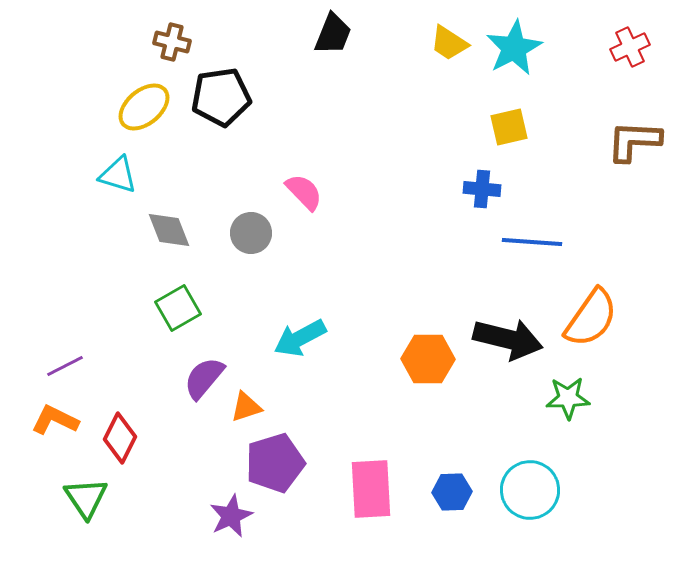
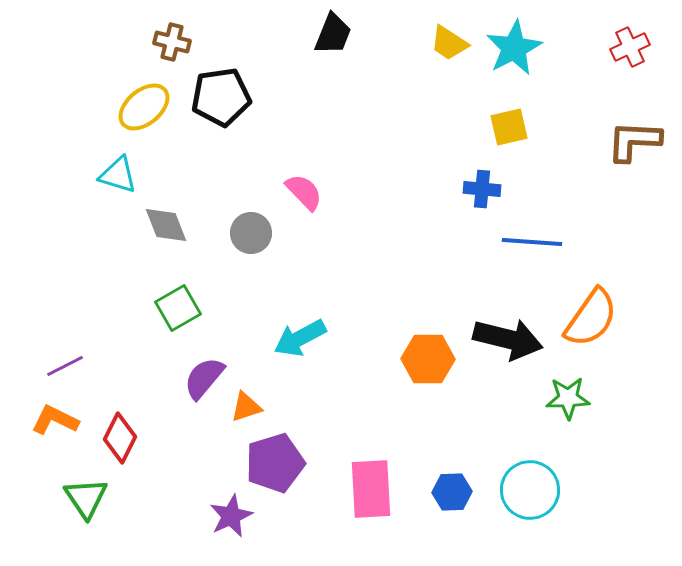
gray diamond: moved 3 px left, 5 px up
